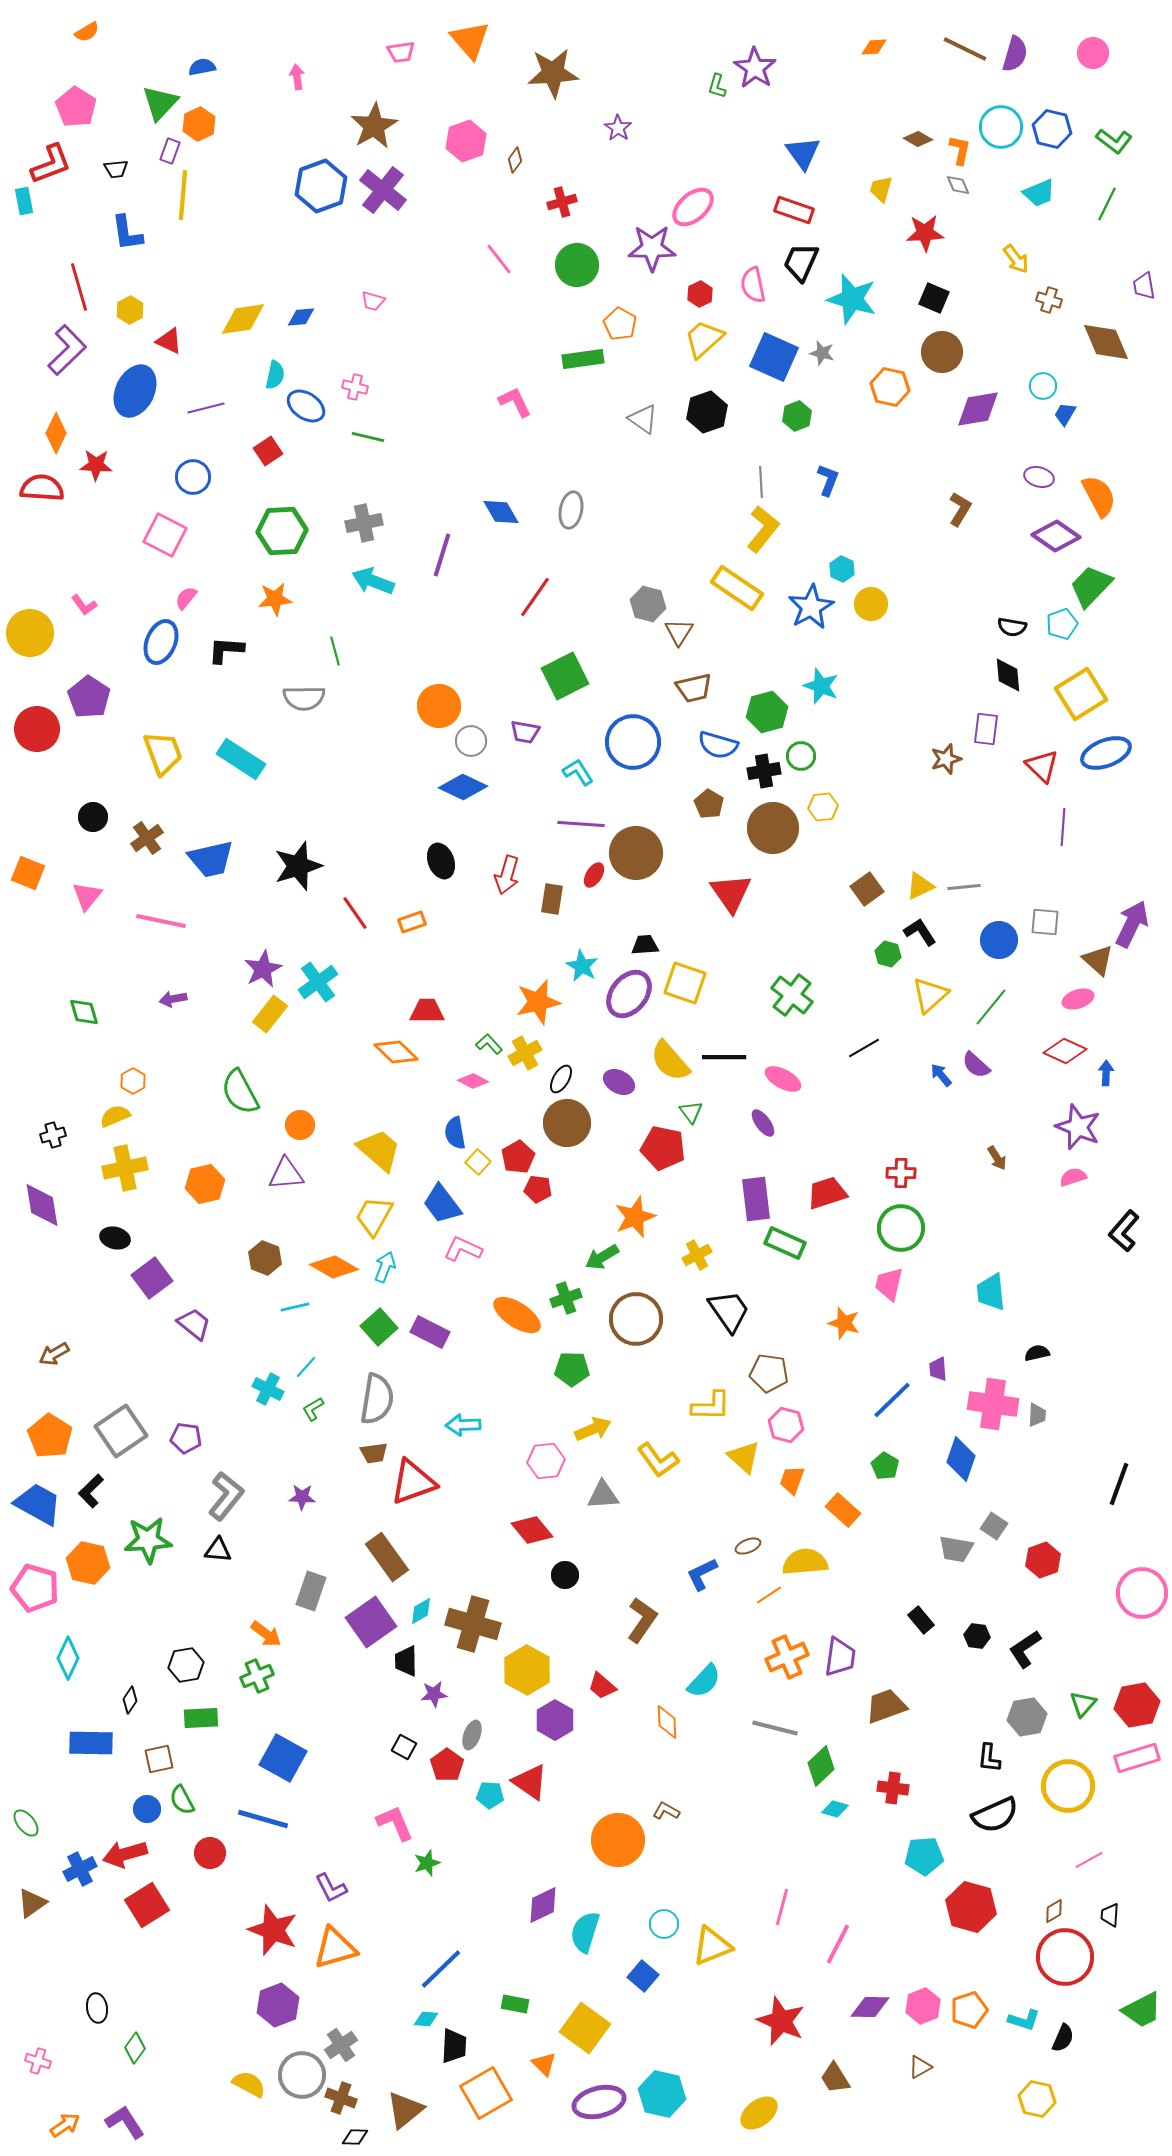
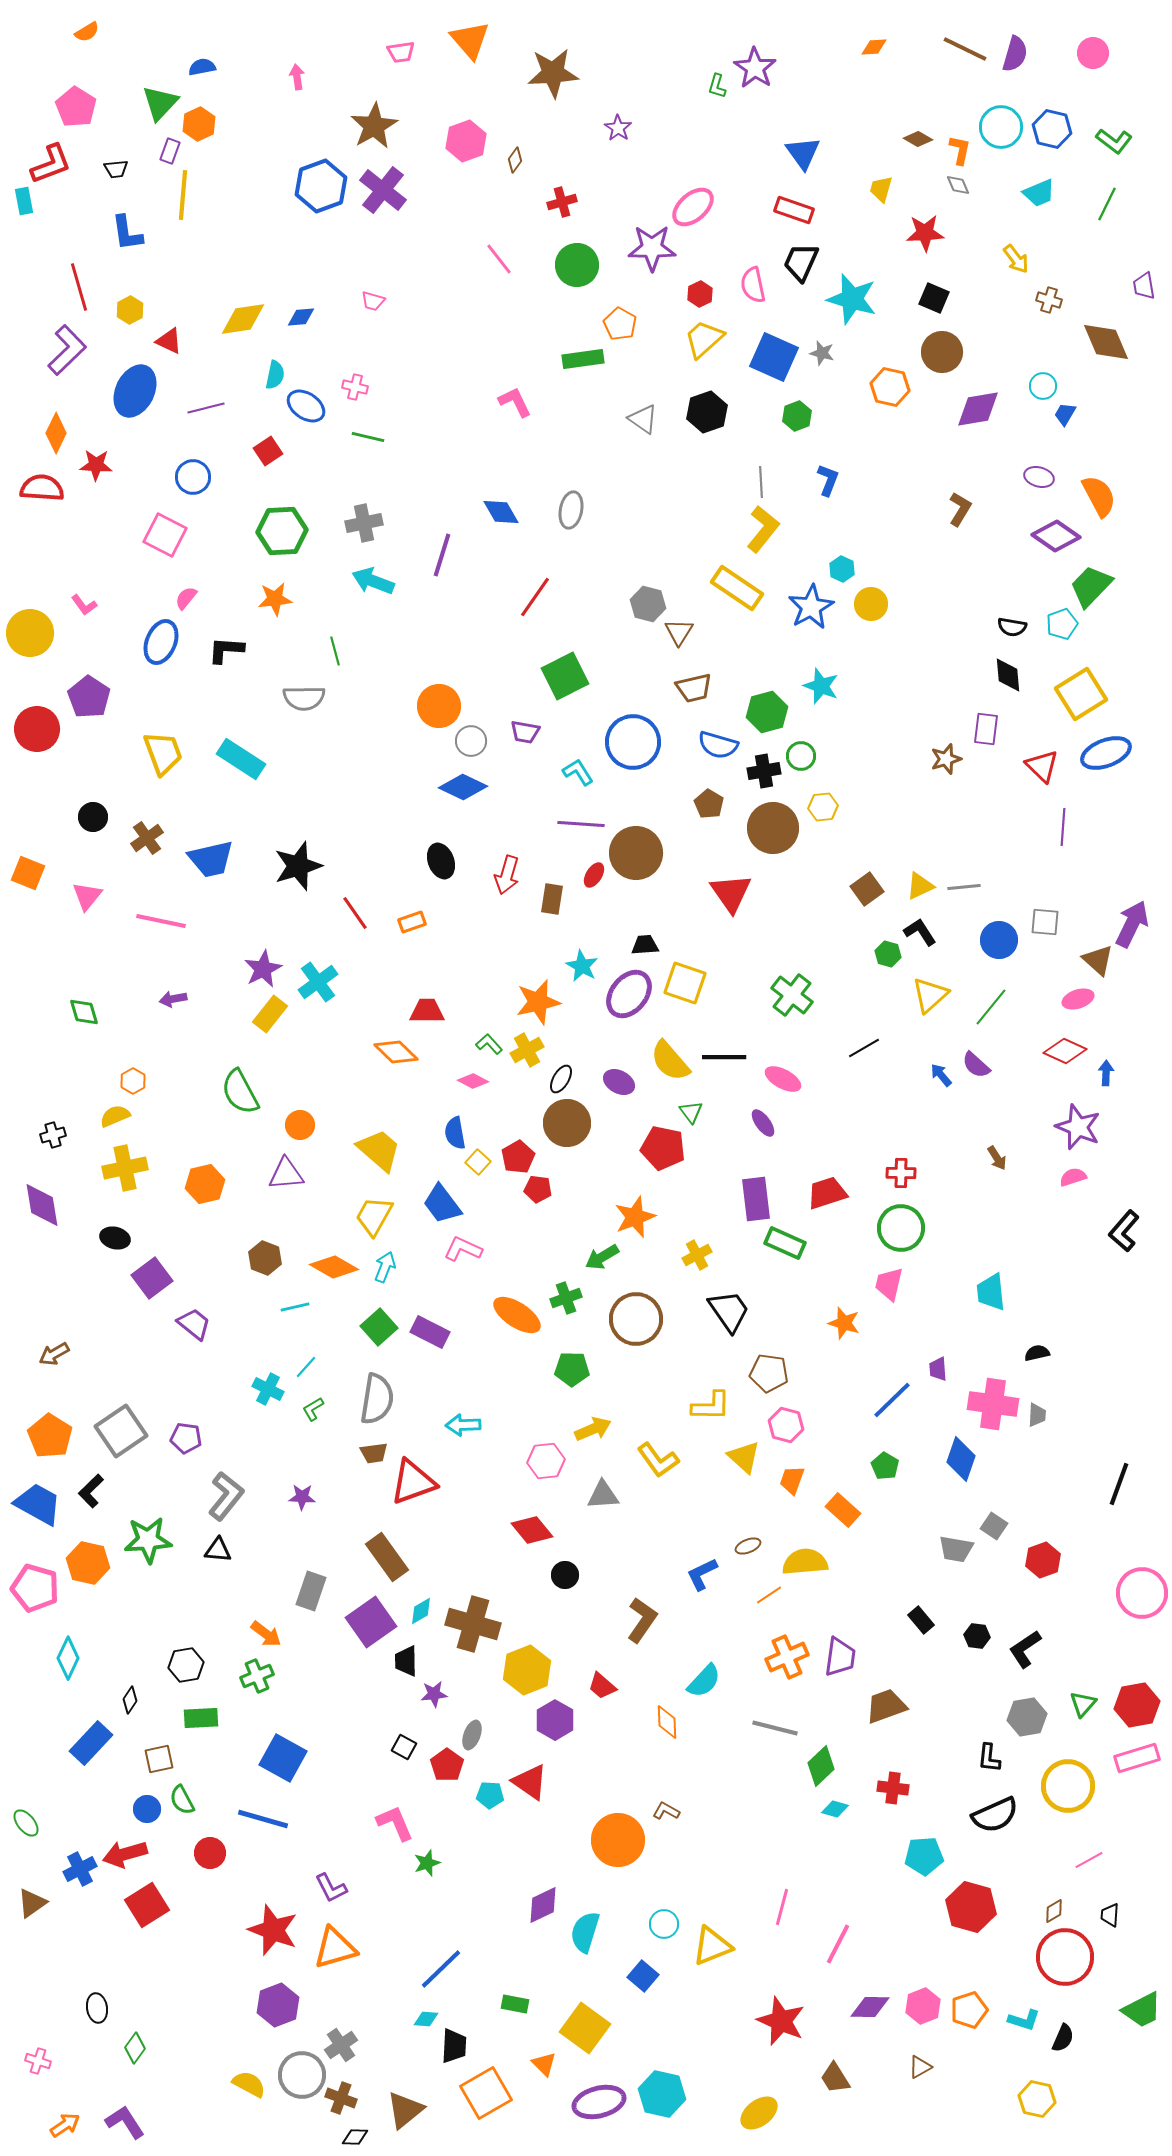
yellow cross at (525, 1053): moved 2 px right, 3 px up
yellow hexagon at (527, 1670): rotated 9 degrees clockwise
blue rectangle at (91, 1743): rotated 48 degrees counterclockwise
